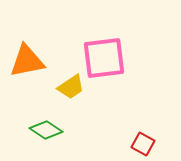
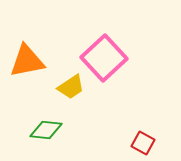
pink square: rotated 36 degrees counterclockwise
green diamond: rotated 28 degrees counterclockwise
red square: moved 1 px up
